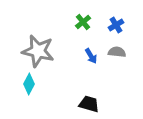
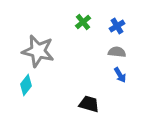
blue cross: moved 1 px right, 1 px down
blue arrow: moved 29 px right, 19 px down
cyan diamond: moved 3 px left, 1 px down; rotated 10 degrees clockwise
